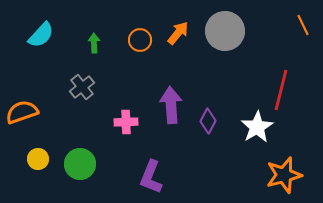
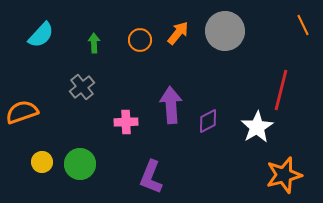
purple diamond: rotated 35 degrees clockwise
yellow circle: moved 4 px right, 3 px down
